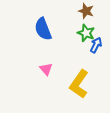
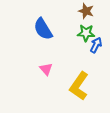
blue semicircle: rotated 10 degrees counterclockwise
green star: rotated 18 degrees counterclockwise
yellow L-shape: moved 2 px down
